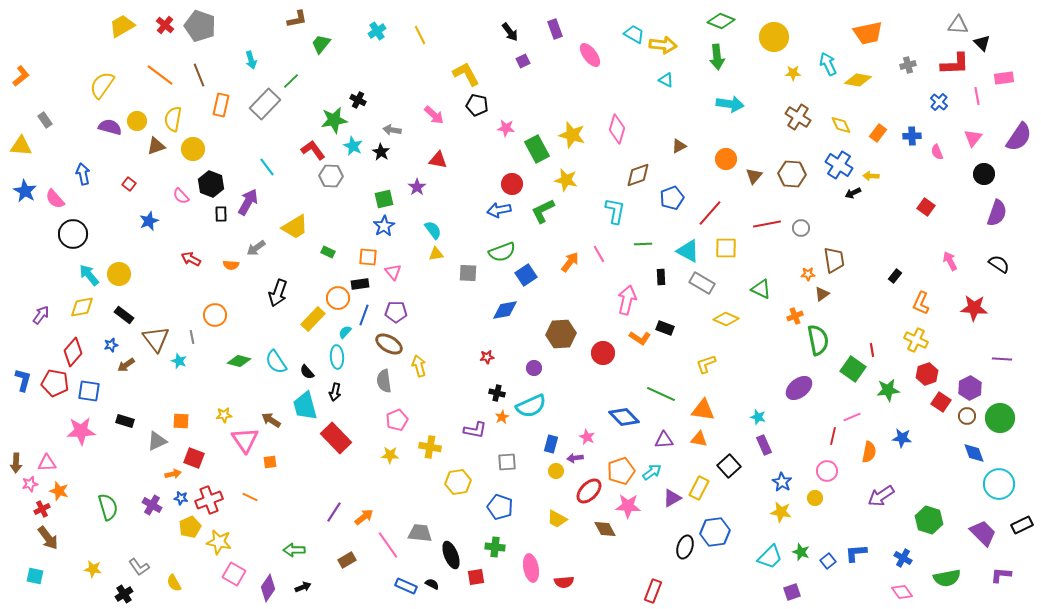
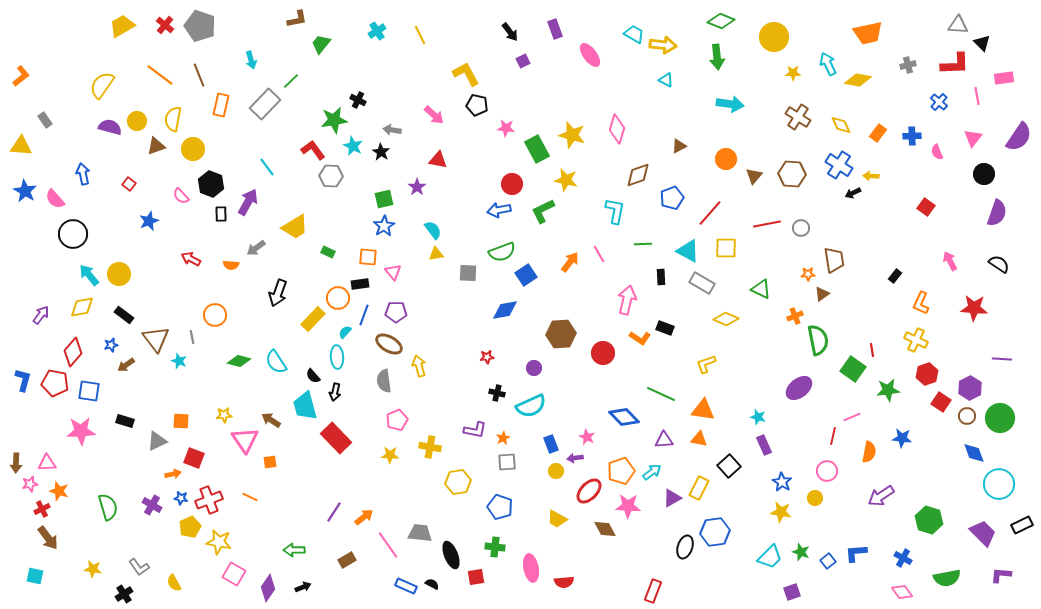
black semicircle at (307, 372): moved 6 px right, 4 px down
orange star at (502, 417): moved 1 px right, 21 px down
blue rectangle at (551, 444): rotated 36 degrees counterclockwise
